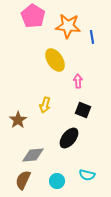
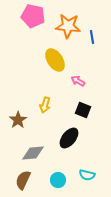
pink pentagon: rotated 20 degrees counterclockwise
pink arrow: rotated 56 degrees counterclockwise
gray diamond: moved 2 px up
cyan circle: moved 1 px right, 1 px up
